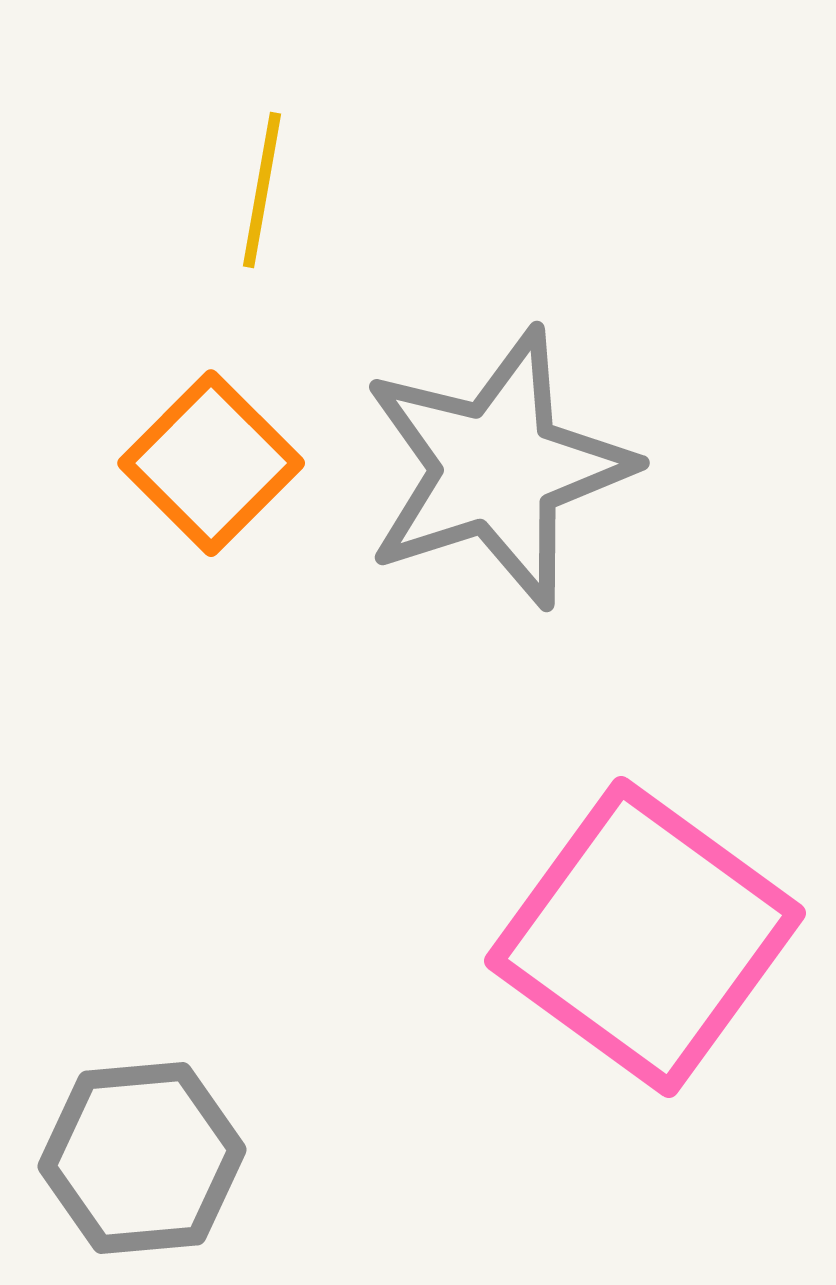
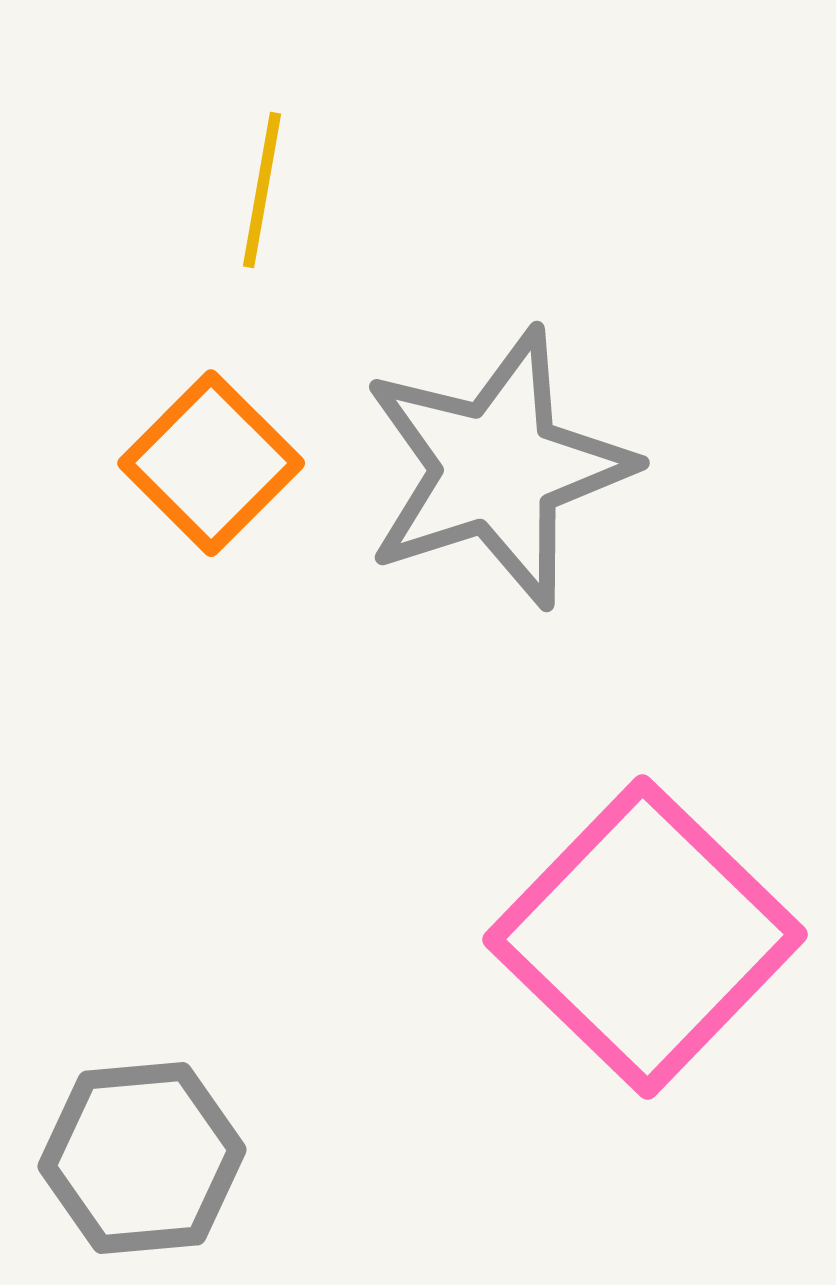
pink square: rotated 8 degrees clockwise
